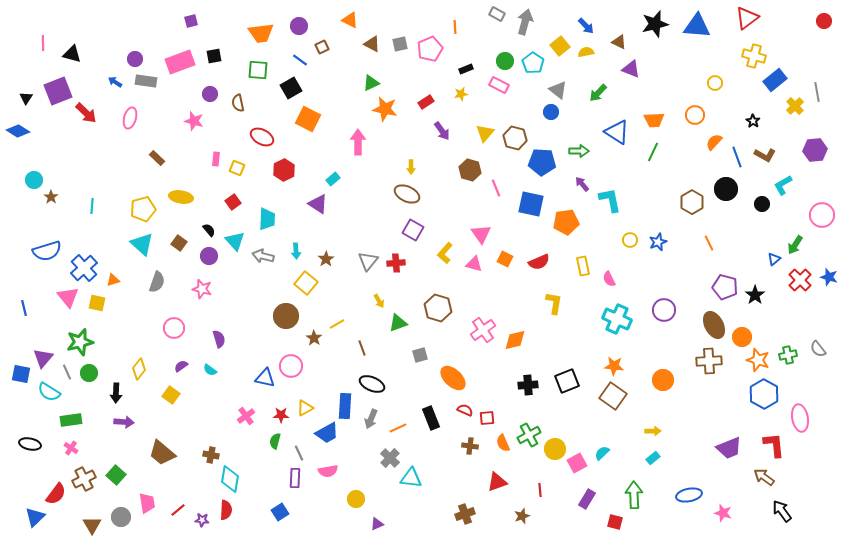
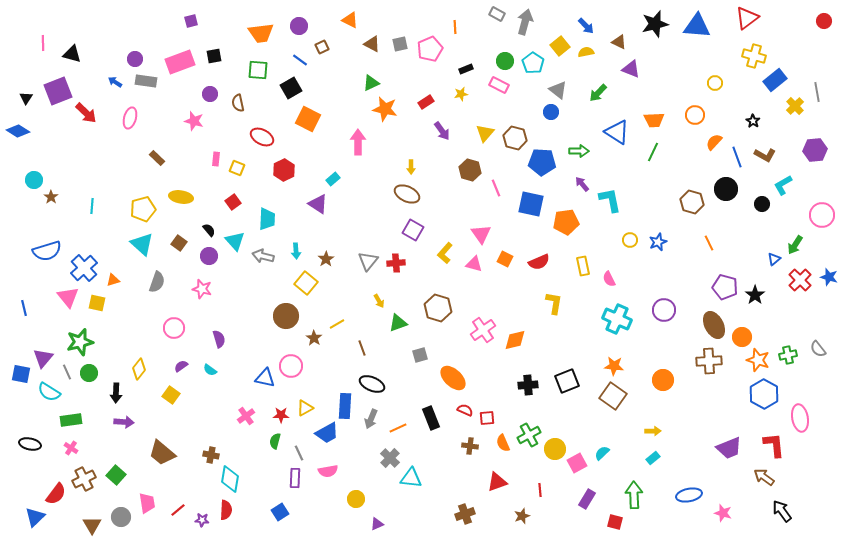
brown hexagon at (692, 202): rotated 15 degrees counterclockwise
